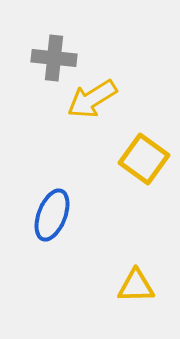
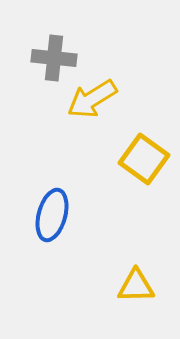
blue ellipse: rotated 6 degrees counterclockwise
